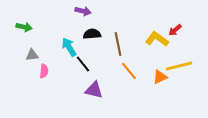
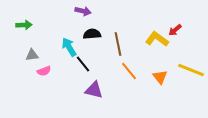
green arrow: moved 2 px up; rotated 14 degrees counterclockwise
yellow line: moved 12 px right, 4 px down; rotated 36 degrees clockwise
pink semicircle: rotated 64 degrees clockwise
orange triangle: rotated 42 degrees counterclockwise
